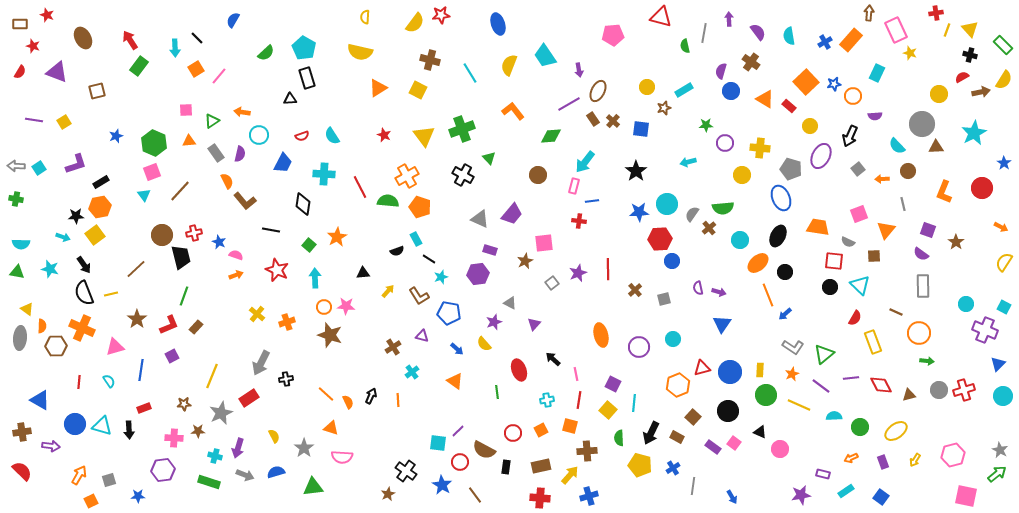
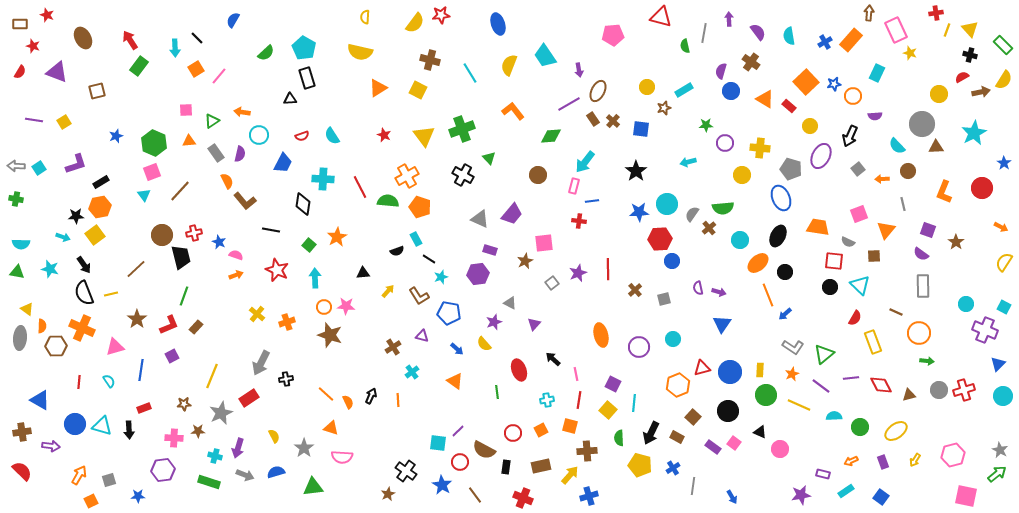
cyan cross at (324, 174): moved 1 px left, 5 px down
orange arrow at (851, 458): moved 3 px down
red cross at (540, 498): moved 17 px left; rotated 18 degrees clockwise
